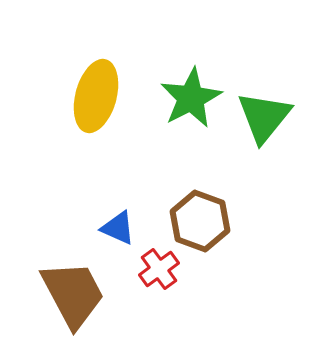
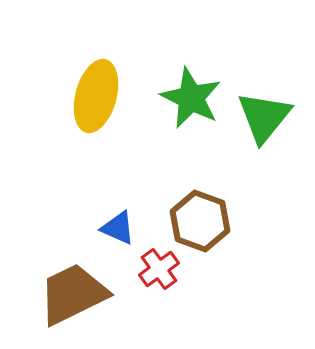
green star: rotated 18 degrees counterclockwise
brown trapezoid: rotated 88 degrees counterclockwise
